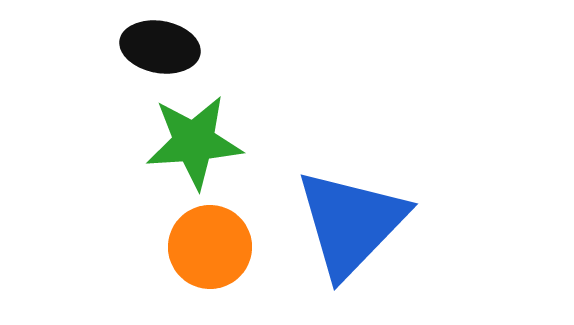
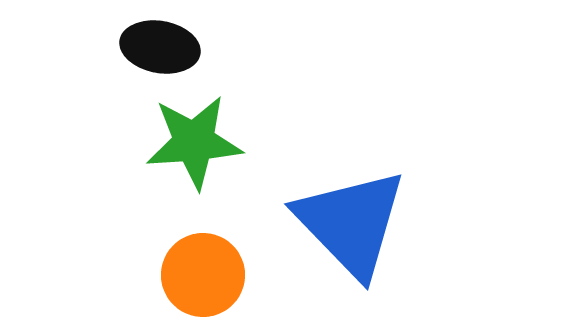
blue triangle: rotated 28 degrees counterclockwise
orange circle: moved 7 px left, 28 px down
